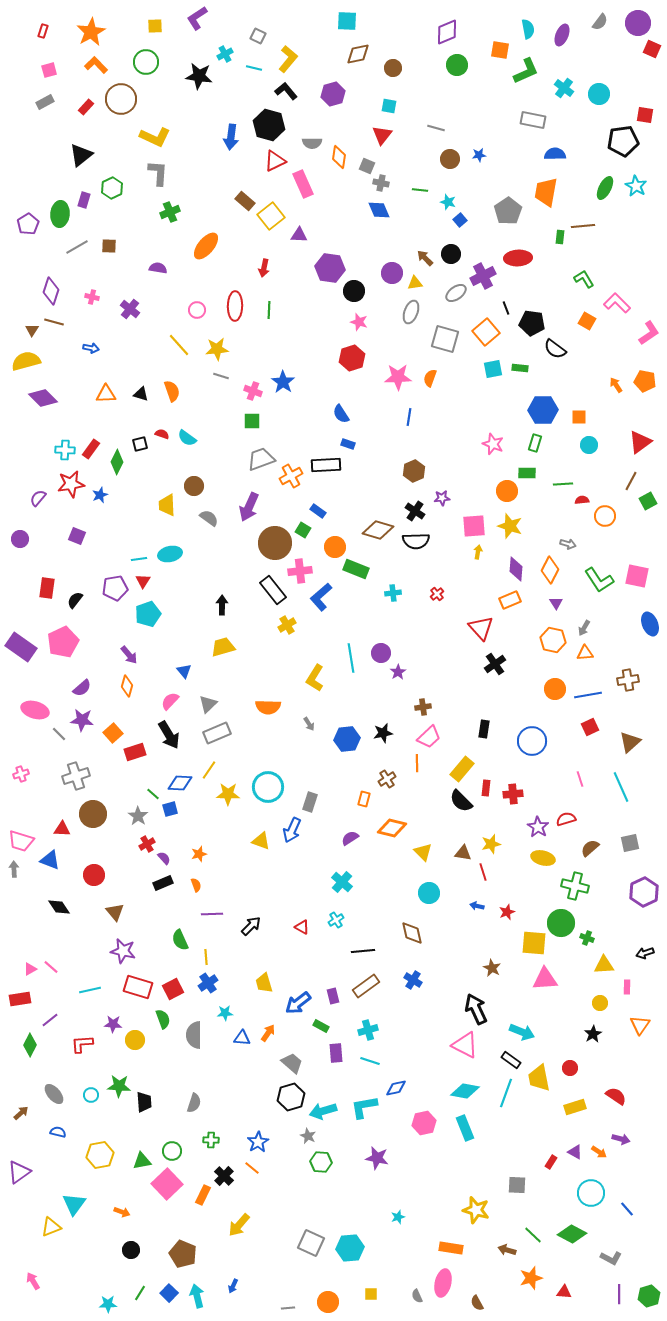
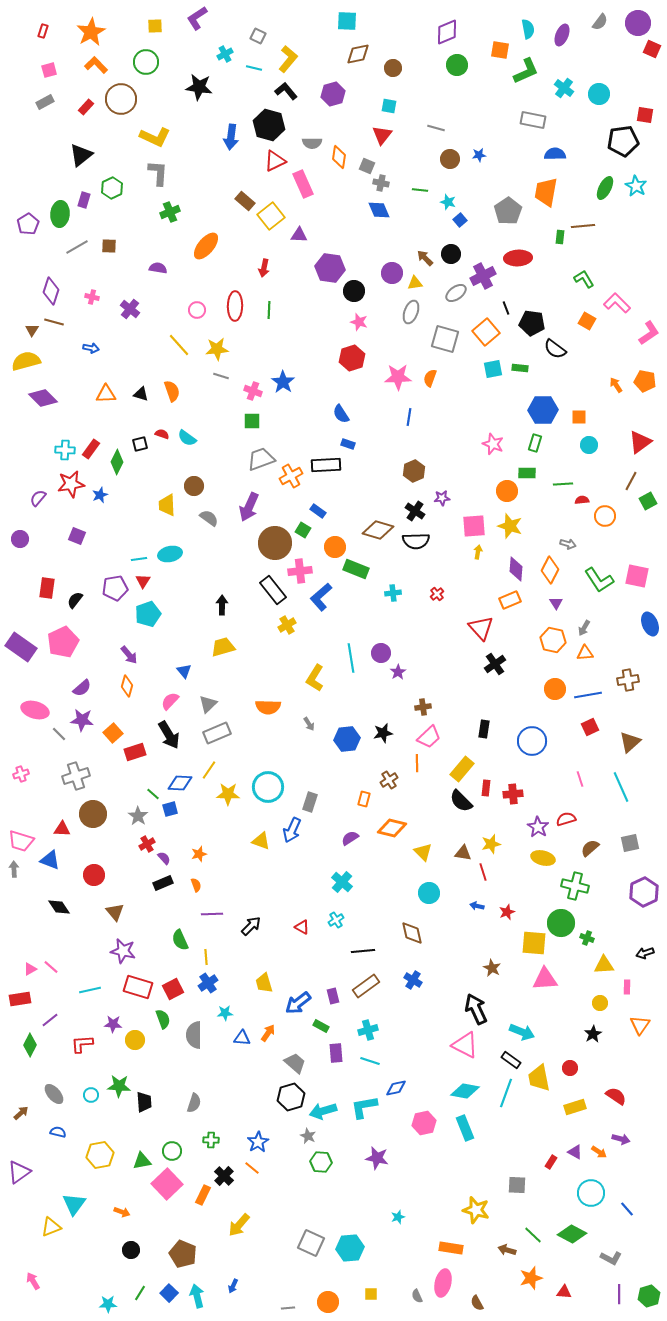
black star at (199, 76): moved 11 px down
brown cross at (387, 779): moved 2 px right, 1 px down
gray trapezoid at (292, 1063): moved 3 px right
